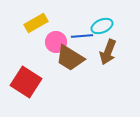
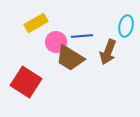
cyan ellipse: moved 24 px right; rotated 55 degrees counterclockwise
